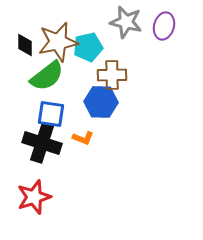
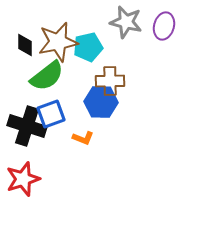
brown cross: moved 2 px left, 6 px down
blue square: rotated 28 degrees counterclockwise
black cross: moved 15 px left, 17 px up
red star: moved 11 px left, 18 px up
